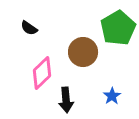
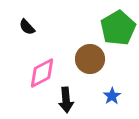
black semicircle: moved 2 px left, 1 px up; rotated 12 degrees clockwise
brown circle: moved 7 px right, 7 px down
pink diamond: rotated 16 degrees clockwise
